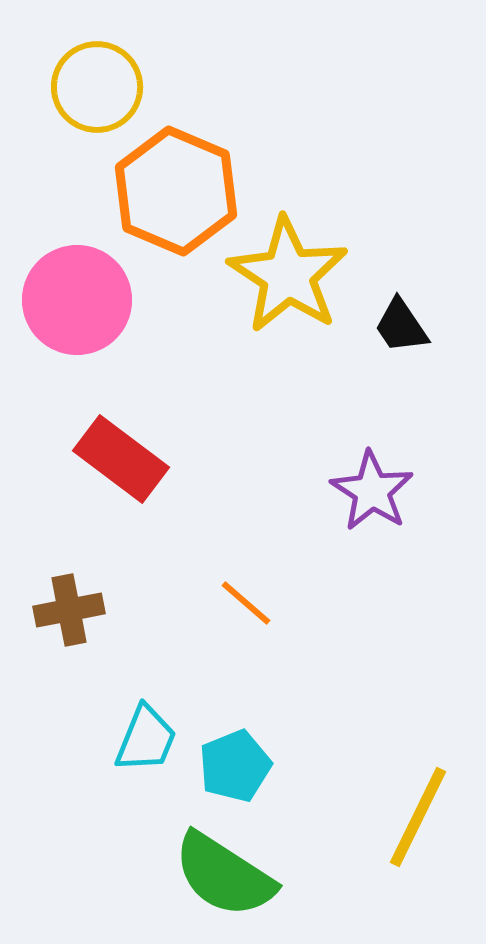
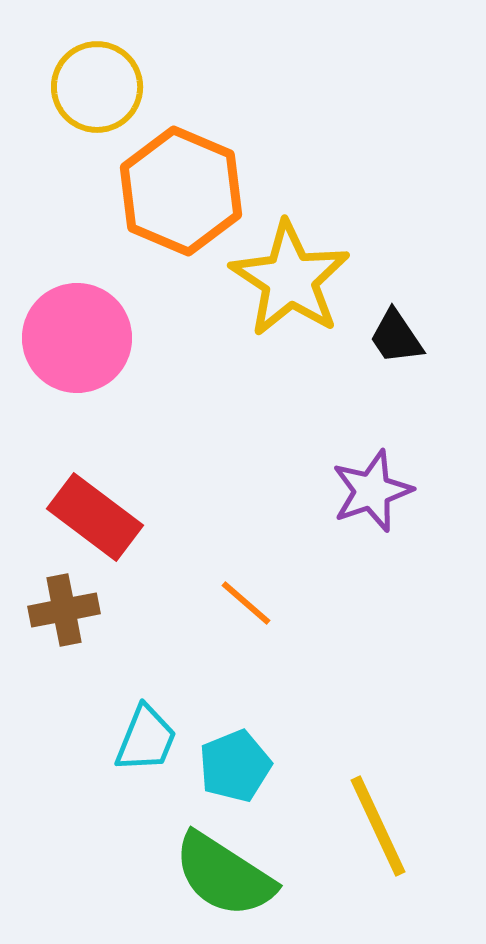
orange hexagon: moved 5 px right
yellow star: moved 2 px right, 4 px down
pink circle: moved 38 px down
black trapezoid: moved 5 px left, 11 px down
red rectangle: moved 26 px left, 58 px down
purple star: rotated 20 degrees clockwise
brown cross: moved 5 px left
yellow line: moved 40 px left, 9 px down; rotated 51 degrees counterclockwise
